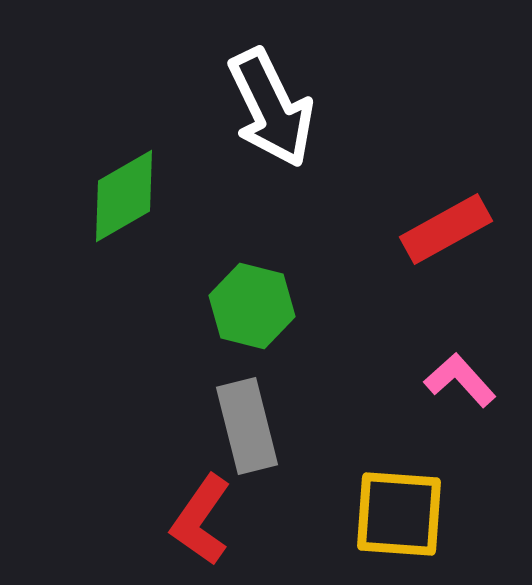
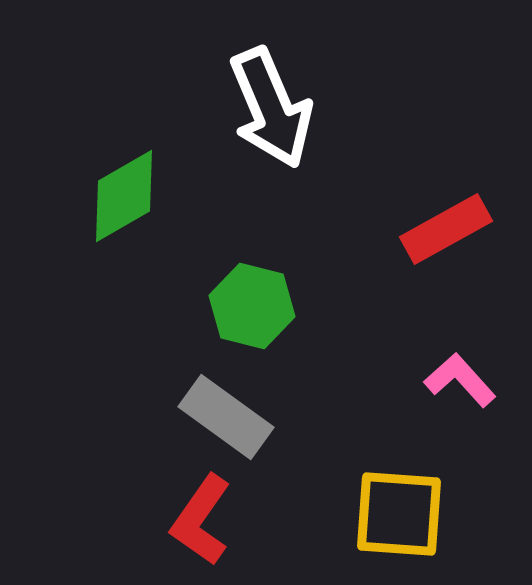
white arrow: rotated 3 degrees clockwise
gray rectangle: moved 21 px left, 9 px up; rotated 40 degrees counterclockwise
